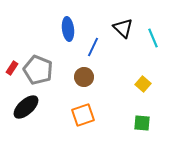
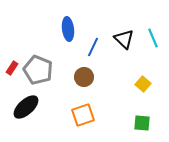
black triangle: moved 1 px right, 11 px down
